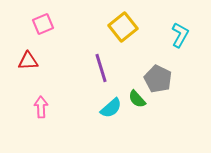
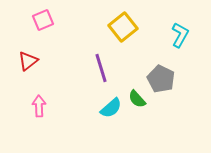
pink square: moved 4 px up
red triangle: rotated 35 degrees counterclockwise
gray pentagon: moved 3 px right
pink arrow: moved 2 px left, 1 px up
